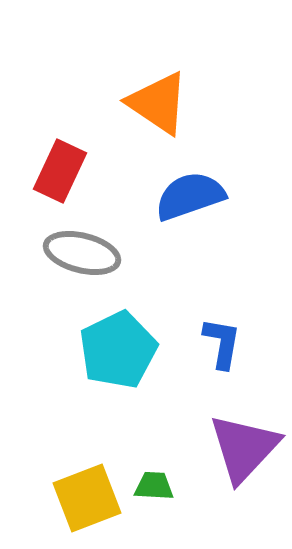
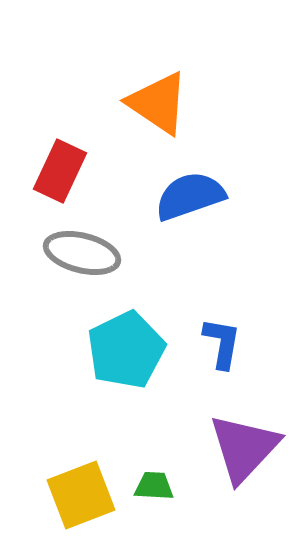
cyan pentagon: moved 8 px right
yellow square: moved 6 px left, 3 px up
